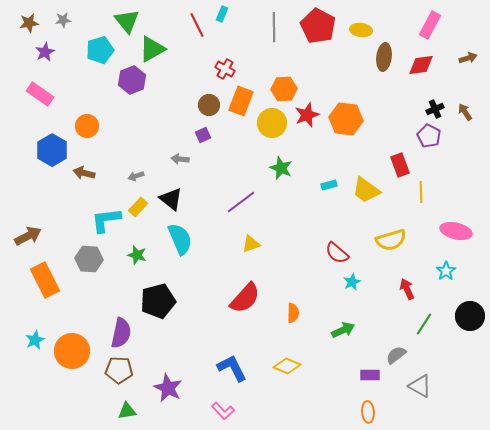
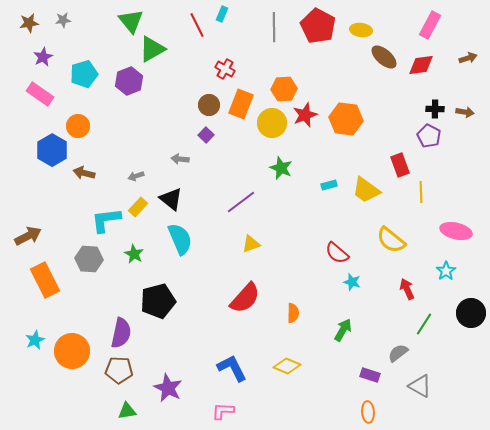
green triangle at (127, 21): moved 4 px right
cyan pentagon at (100, 50): moved 16 px left, 24 px down
purple star at (45, 52): moved 2 px left, 5 px down
brown ellipse at (384, 57): rotated 56 degrees counterclockwise
purple hexagon at (132, 80): moved 3 px left, 1 px down
orange rectangle at (241, 101): moved 3 px down
black cross at (435, 109): rotated 24 degrees clockwise
brown arrow at (465, 112): rotated 132 degrees clockwise
red star at (307, 115): moved 2 px left
orange circle at (87, 126): moved 9 px left
purple square at (203, 135): moved 3 px right; rotated 21 degrees counterclockwise
yellow semicircle at (391, 240): rotated 56 degrees clockwise
green star at (137, 255): moved 3 px left, 1 px up; rotated 12 degrees clockwise
cyan star at (352, 282): rotated 30 degrees counterclockwise
black circle at (470, 316): moved 1 px right, 3 px up
green arrow at (343, 330): rotated 35 degrees counterclockwise
gray semicircle at (396, 355): moved 2 px right, 2 px up
purple rectangle at (370, 375): rotated 18 degrees clockwise
pink L-shape at (223, 411): rotated 135 degrees clockwise
